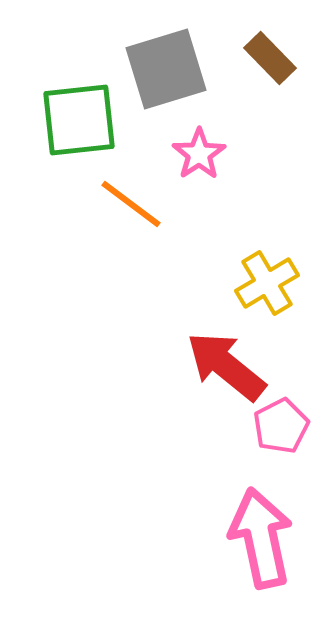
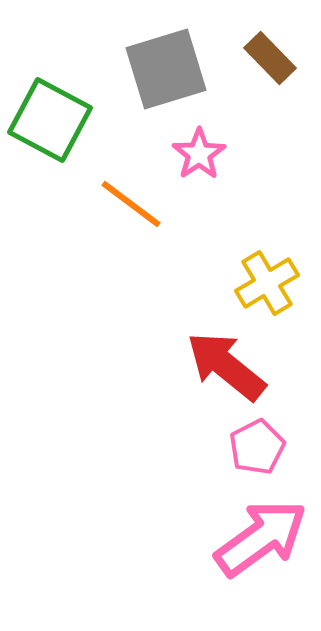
green square: moved 29 px left; rotated 34 degrees clockwise
pink pentagon: moved 24 px left, 21 px down
pink arrow: rotated 66 degrees clockwise
